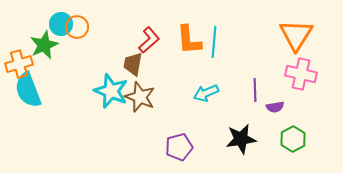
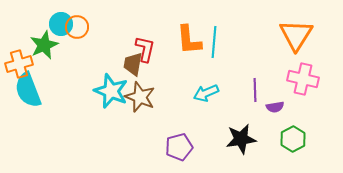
red L-shape: moved 4 px left, 9 px down; rotated 36 degrees counterclockwise
pink cross: moved 2 px right, 5 px down
